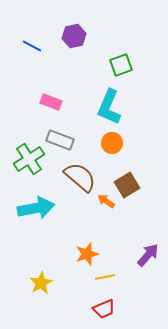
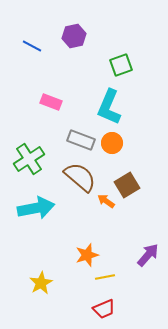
gray rectangle: moved 21 px right
orange star: moved 1 px down
